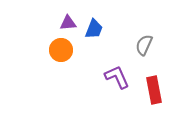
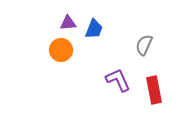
purple L-shape: moved 1 px right, 3 px down
